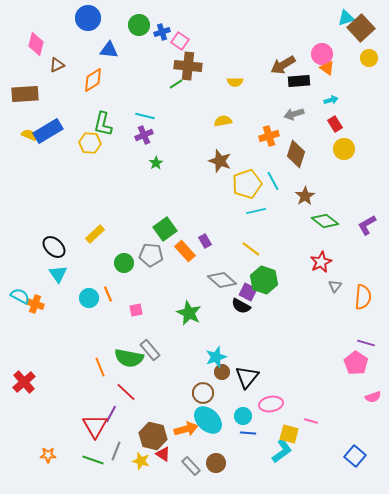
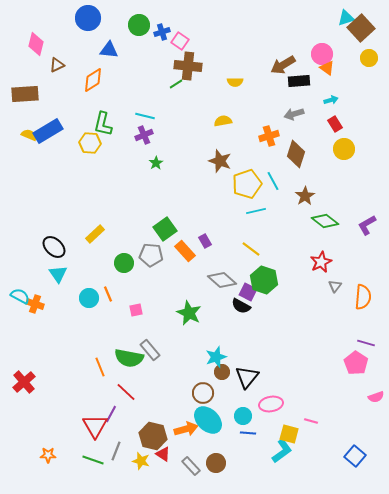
pink semicircle at (373, 397): moved 3 px right
